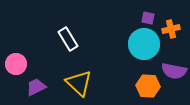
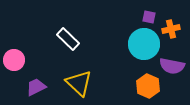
purple square: moved 1 px right, 1 px up
white rectangle: rotated 15 degrees counterclockwise
pink circle: moved 2 px left, 4 px up
purple semicircle: moved 2 px left, 5 px up
orange hexagon: rotated 20 degrees clockwise
